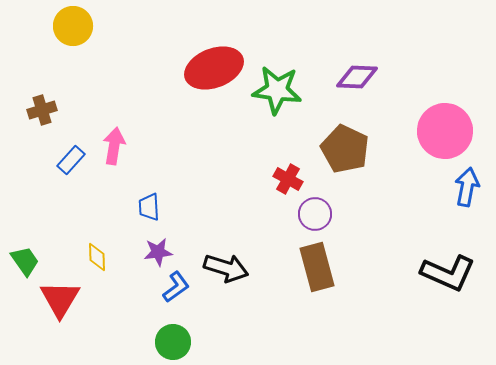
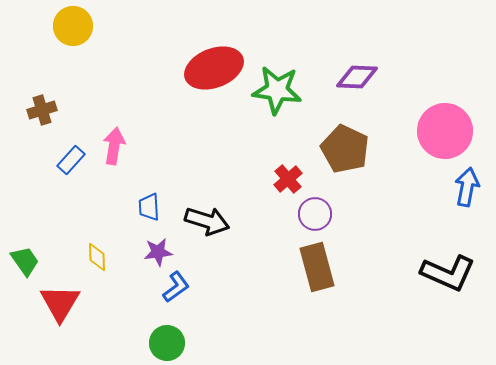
red cross: rotated 20 degrees clockwise
black arrow: moved 19 px left, 47 px up
red triangle: moved 4 px down
green circle: moved 6 px left, 1 px down
